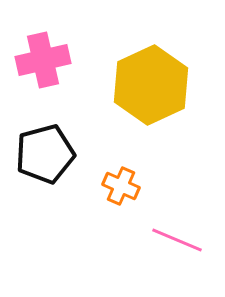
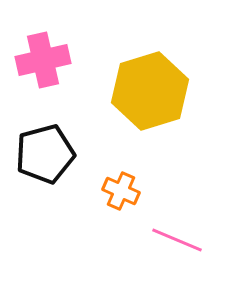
yellow hexagon: moved 1 px left, 6 px down; rotated 8 degrees clockwise
orange cross: moved 5 px down
